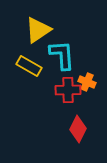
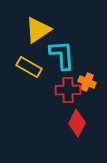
yellow rectangle: moved 1 px down
red diamond: moved 1 px left, 6 px up
